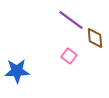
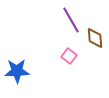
purple line: rotated 24 degrees clockwise
